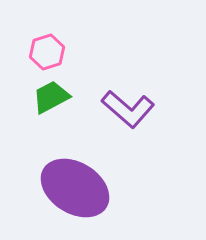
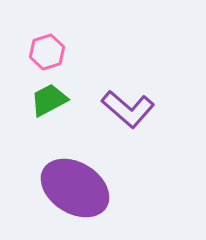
green trapezoid: moved 2 px left, 3 px down
